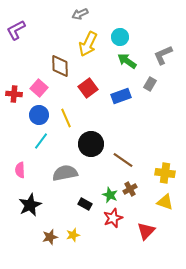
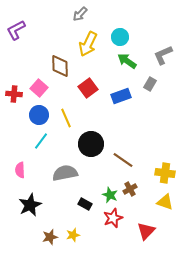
gray arrow: rotated 21 degrees counterclockwise
